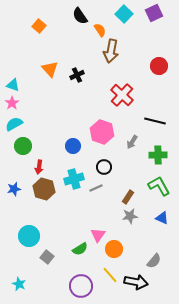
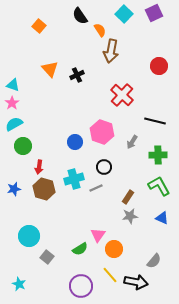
blue circle: moved 2 px right, 4 px up
